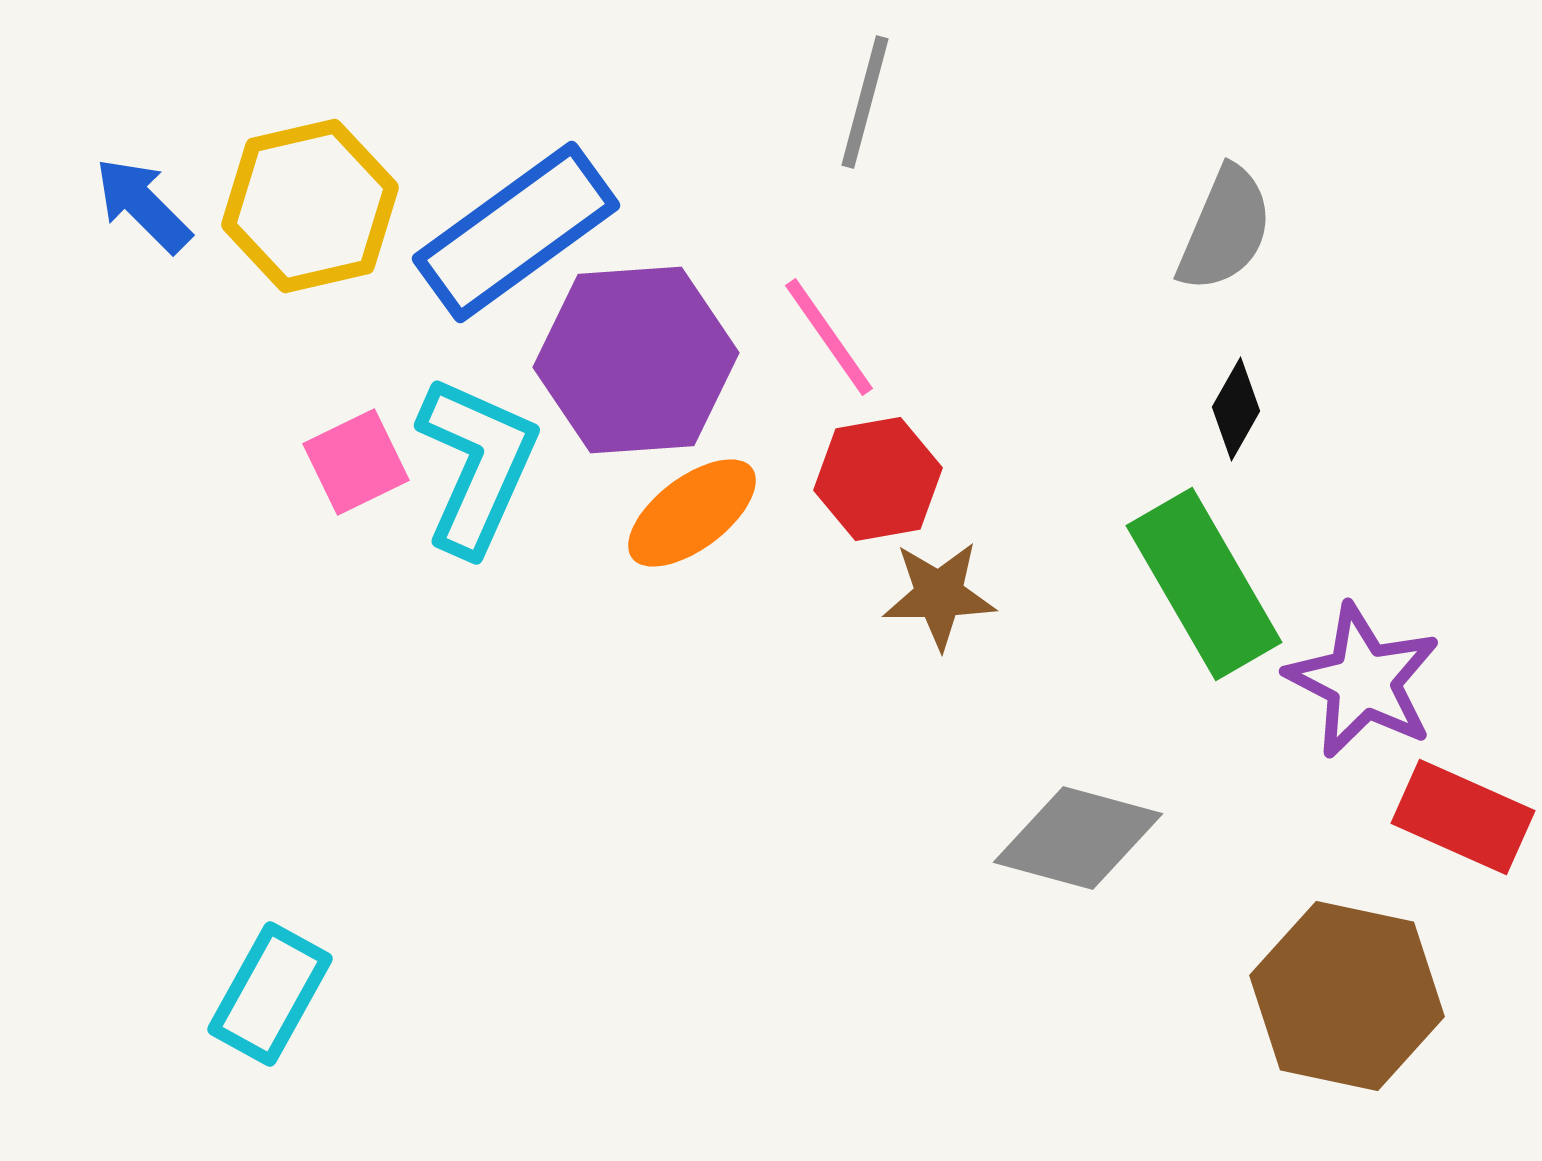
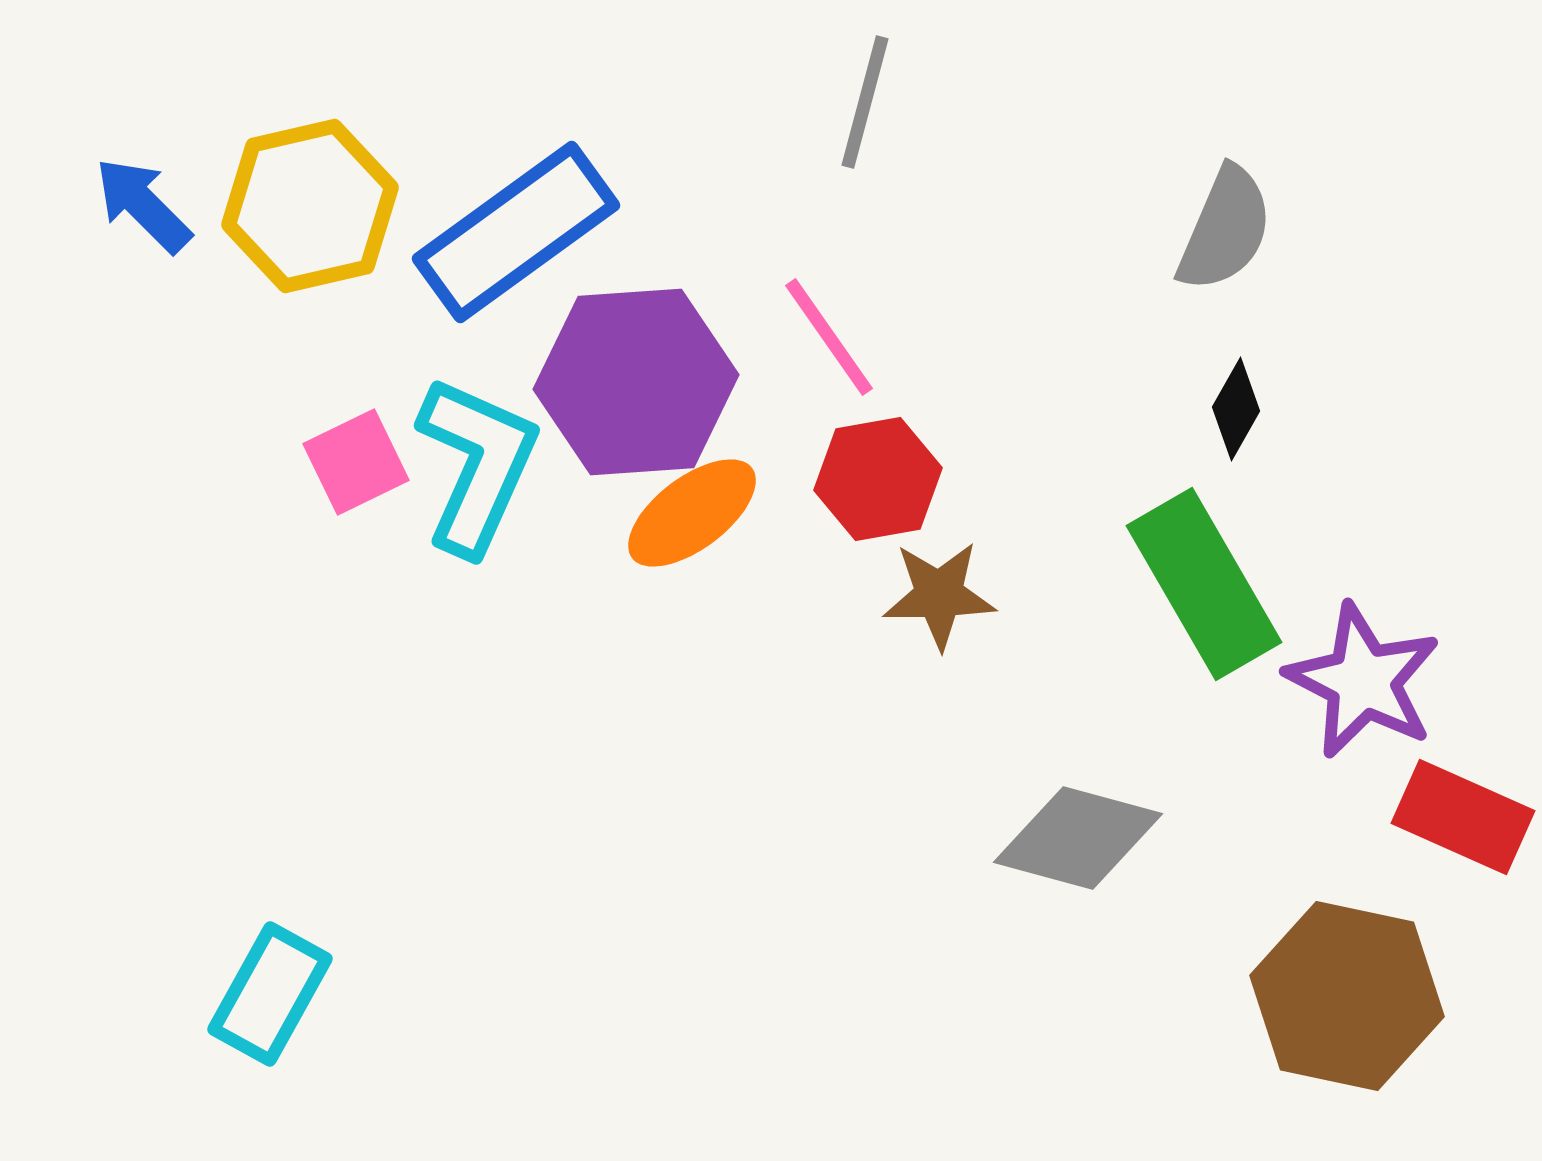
purple hexagon: moved 22 px down
